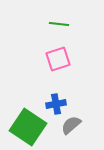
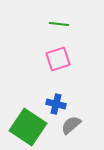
blue cross: rotated 24 degrees clockwise
